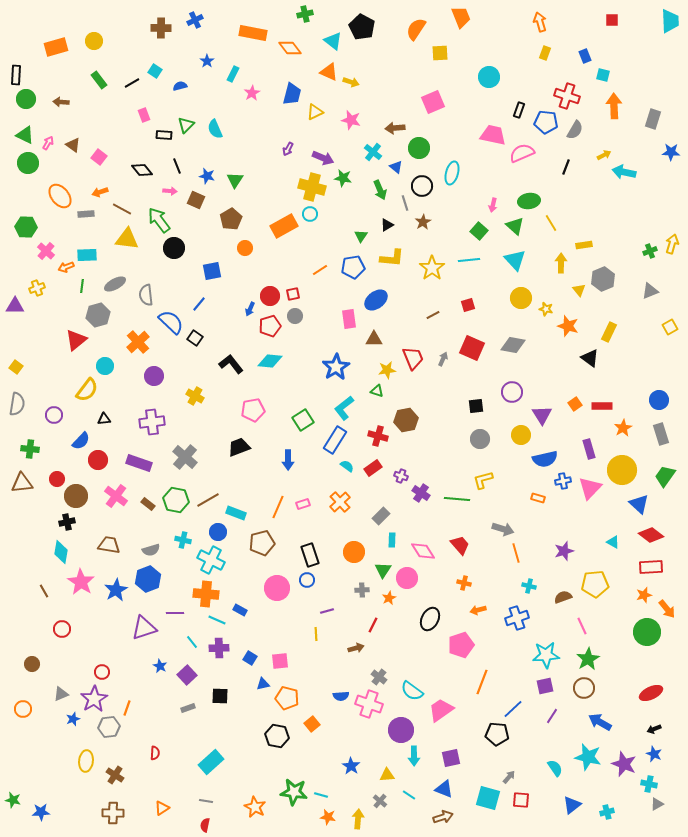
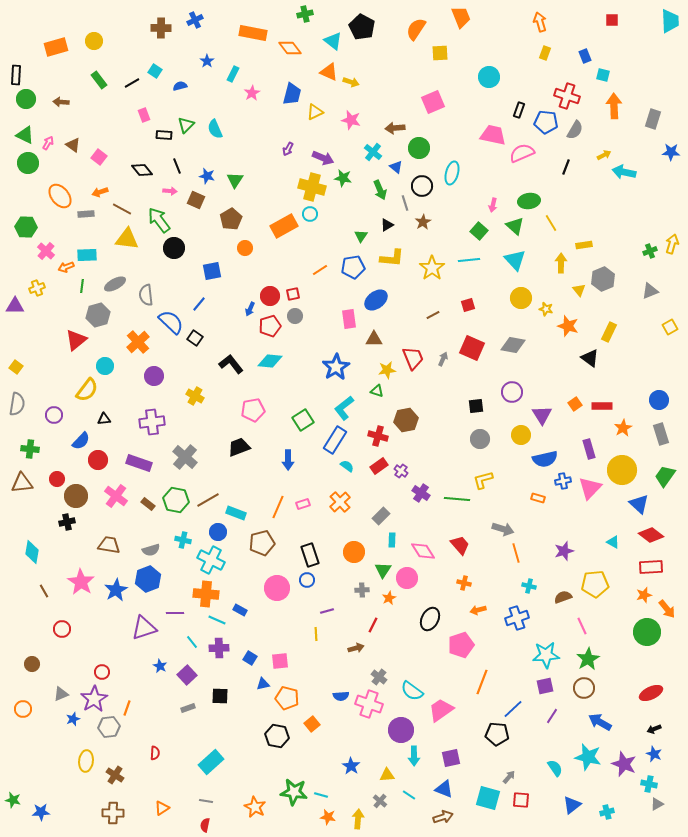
red rectangle at (373, 468): moved 6 px right, 2 px up
purple cross at (401, 476): moved 5 px up; rotated 16 degrees clockwise
cyan diamond at (61, 552): moved 29 px left
